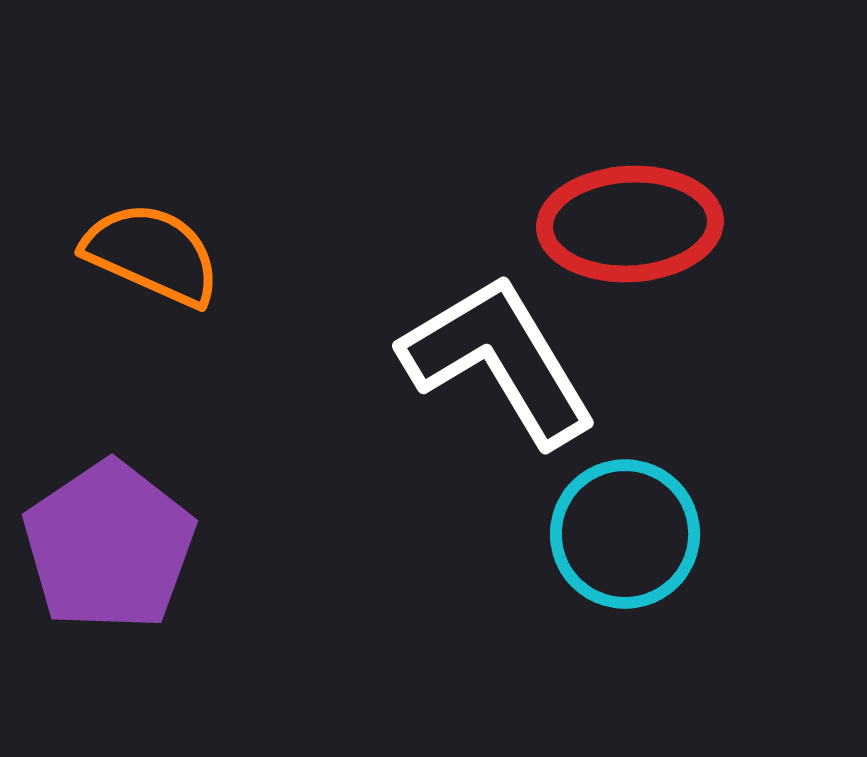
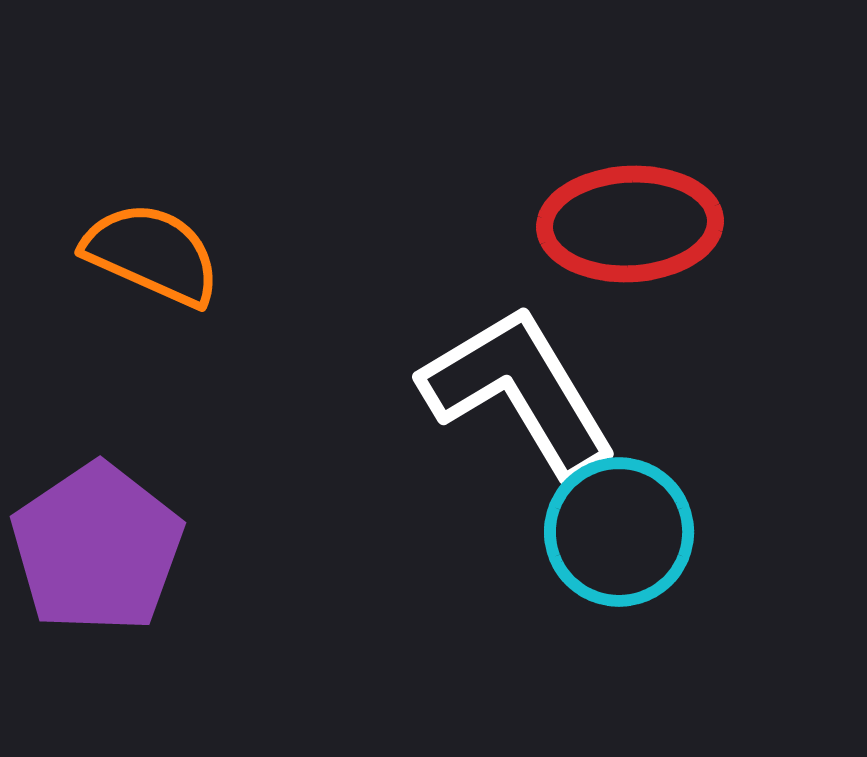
white L-shape: moved 20 px right, 31 px down
cyan circle: moved 6 px left, 2 px up
purple pentagon: moved 12 px left, 2 px down
